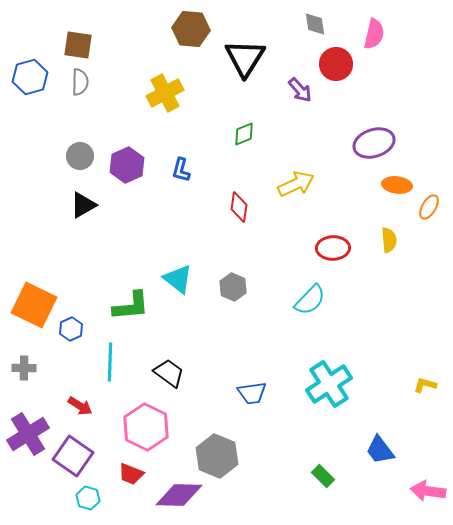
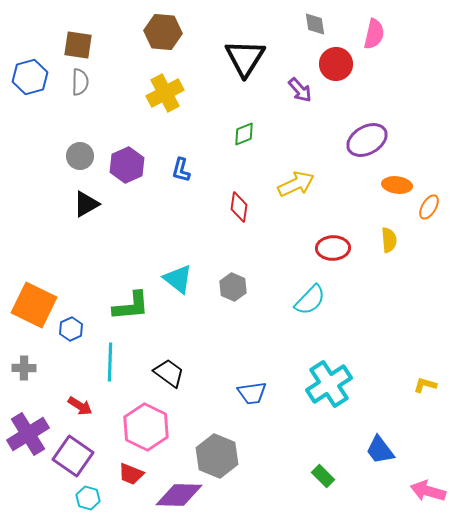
brown hexagon at (191, 29): moved 28 px left, 3 px down
purple ellipse at (374, 143): moved 7 px left, 3 px up; rotated 12 degrees counterclockwise
black triangle at (83, 205): moved 3 px right, 1 px up
pink arrow at (428, 491): rotated 8 degrees clockwise
